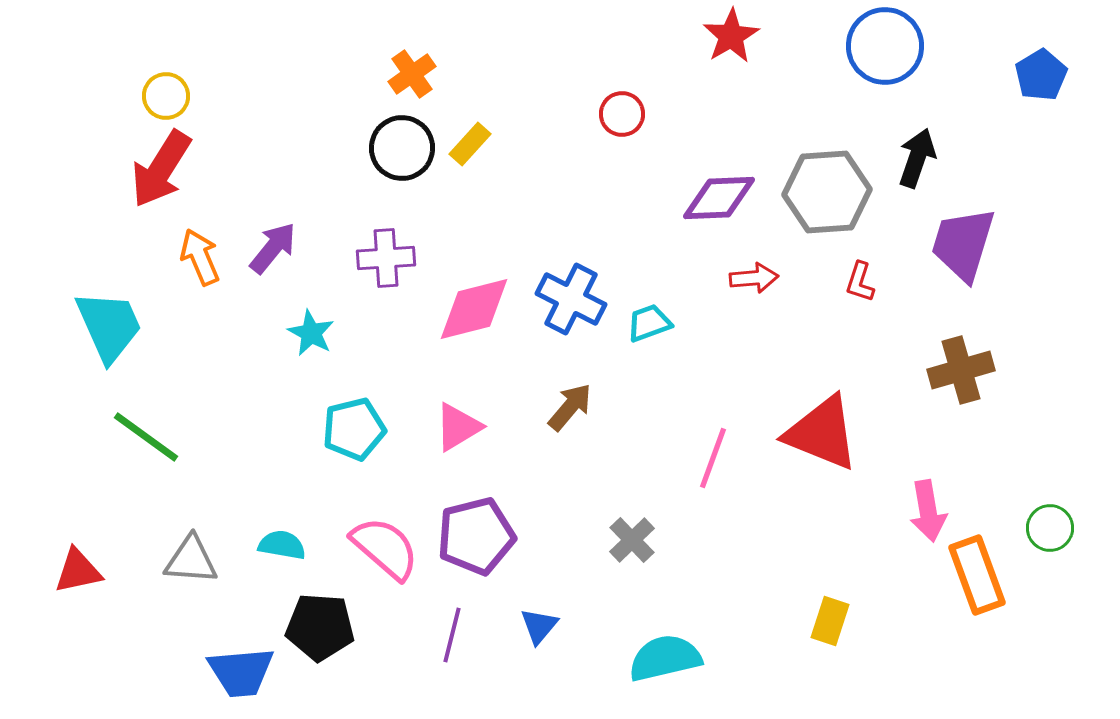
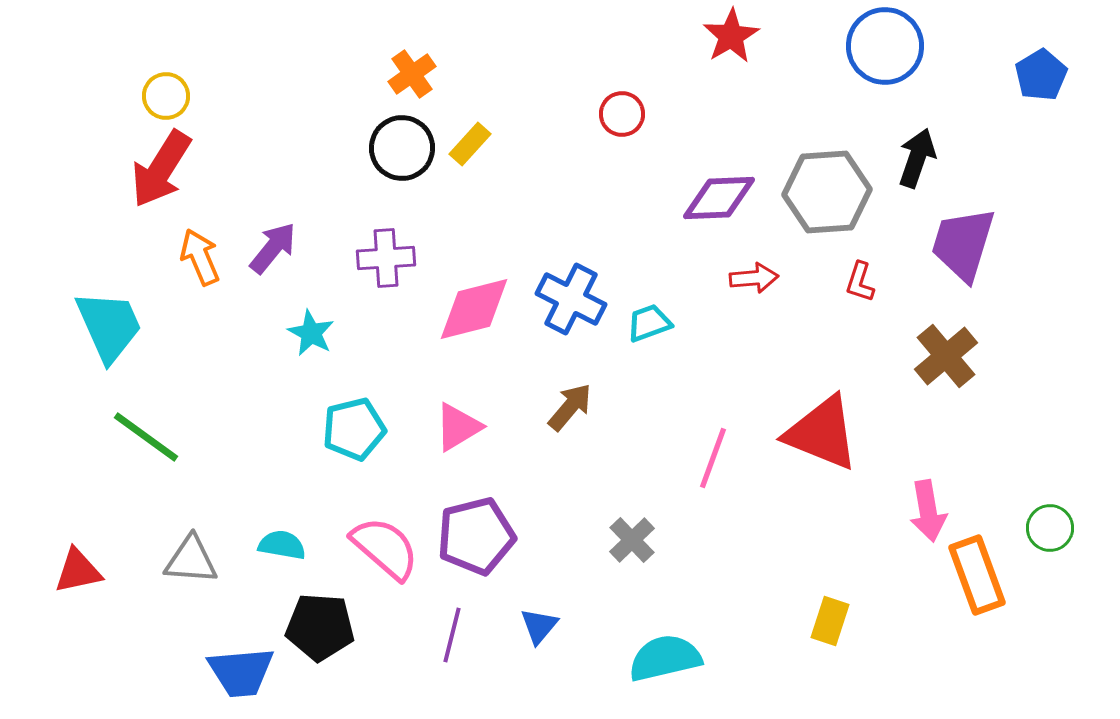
brown cross at (961, 370): moved 15 px left, 14 px up; rotated 24 degrees counterclockwise
